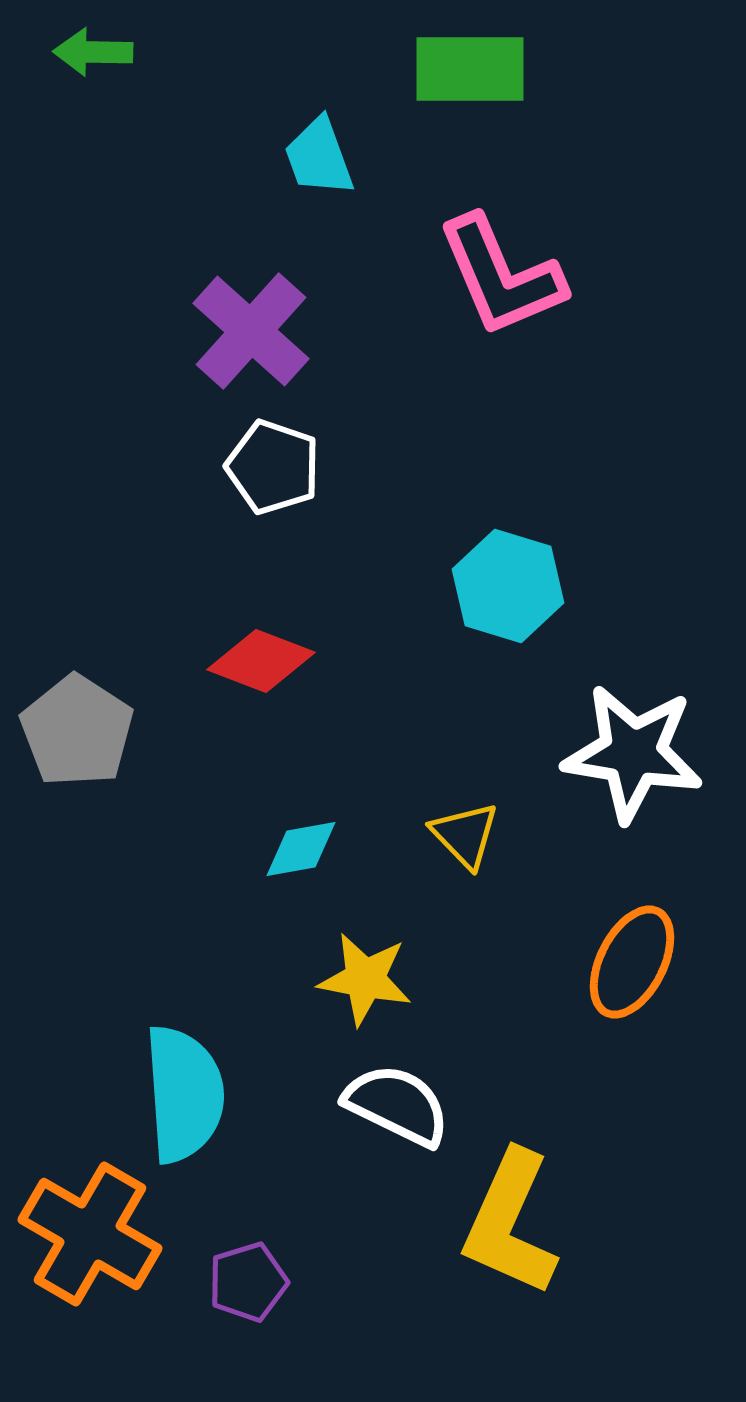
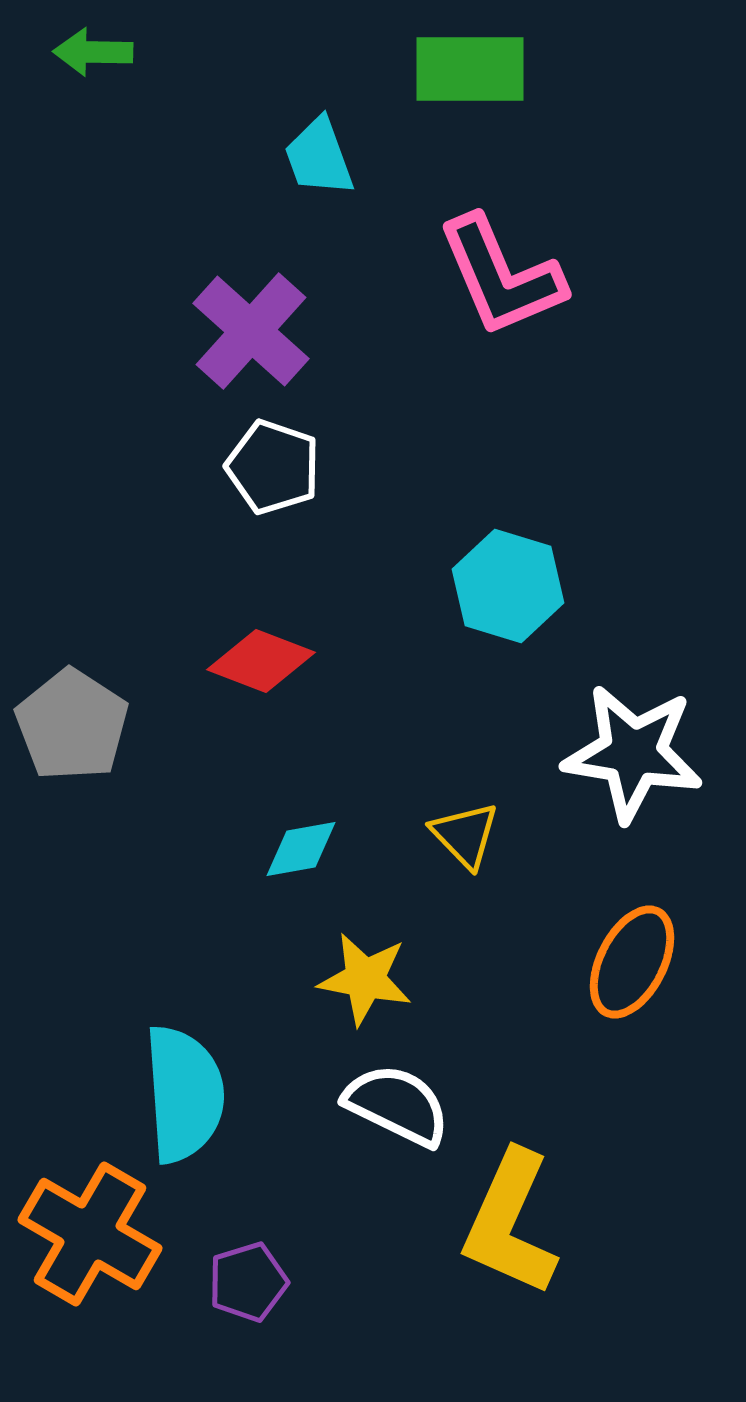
gray pentagon: moved 5 px left, 6 px up
